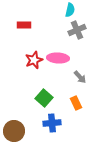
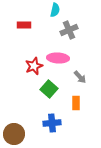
cyan semicircle: moved 15 px left
gray cross: moved 8 px left
red star: moved 6 px down
green square: moved 5 px right, 9 px up
orange rectangle: rotated 24 degrees clockwise
brown circle: moved 3 px down
